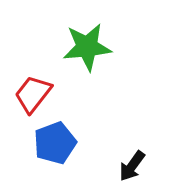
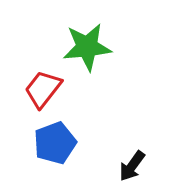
red trapezoid: moved 10 px right, 5 px up
